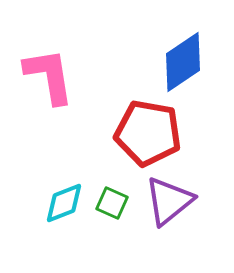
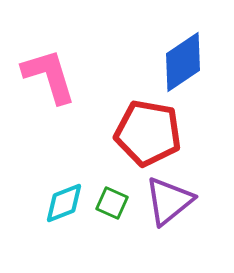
pink L-shape: rotated 8 degrees counterclockwise
